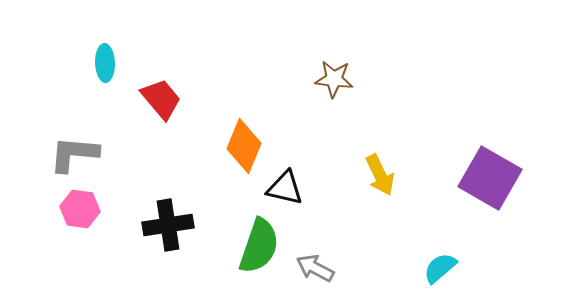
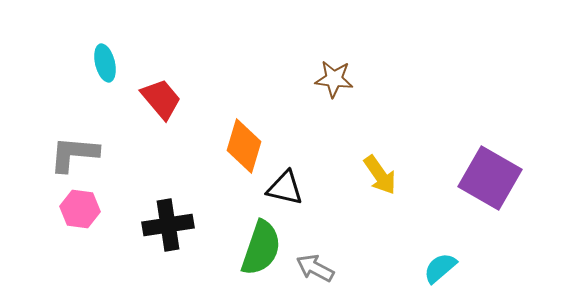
cyan ellipse: rotated 12 degrees counterclockwise
orange diamond: rotated 6 degrees counterclockwise
yellow arrow: rotated 9 degrees counterclockwise
green semicircle: moved 2 px right, 2 px down
